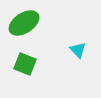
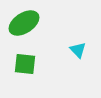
green square: rotated 15 degrees counterclockwise
